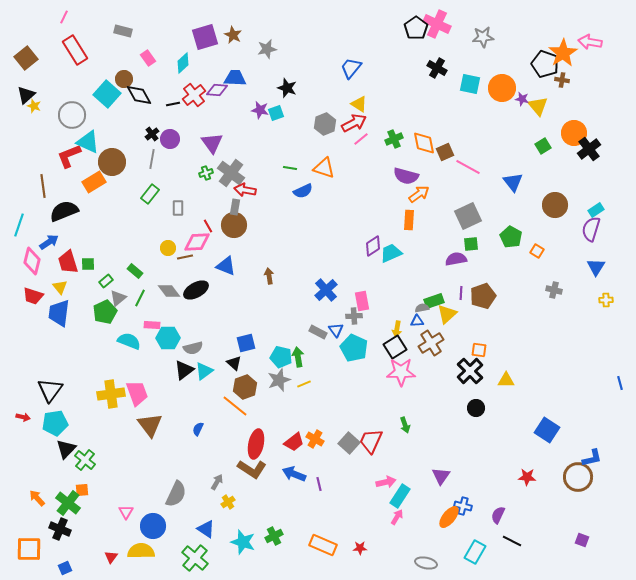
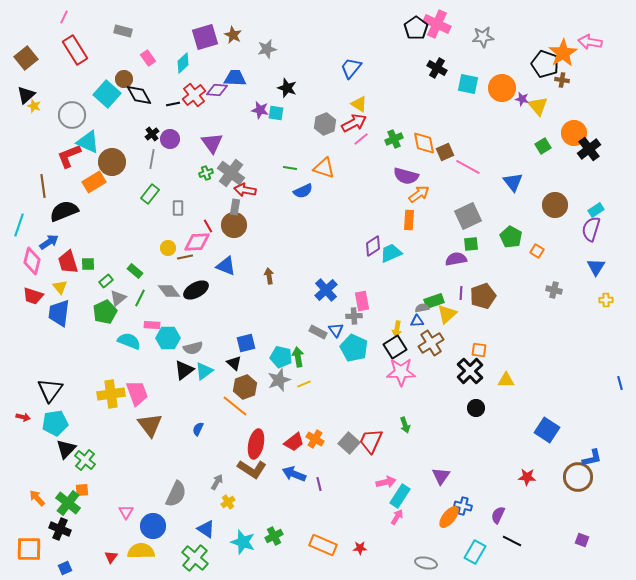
cyan square at (470, 84): moved 2 px left
cyan square at (276, 113): rotated 28 degrees clockwise
